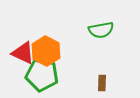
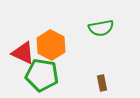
green semicircle: moved 2 px up
orange hexagon: moved 5 px right, 6 px up
brown rectangle: rotated 14 degrees counterclockwise
